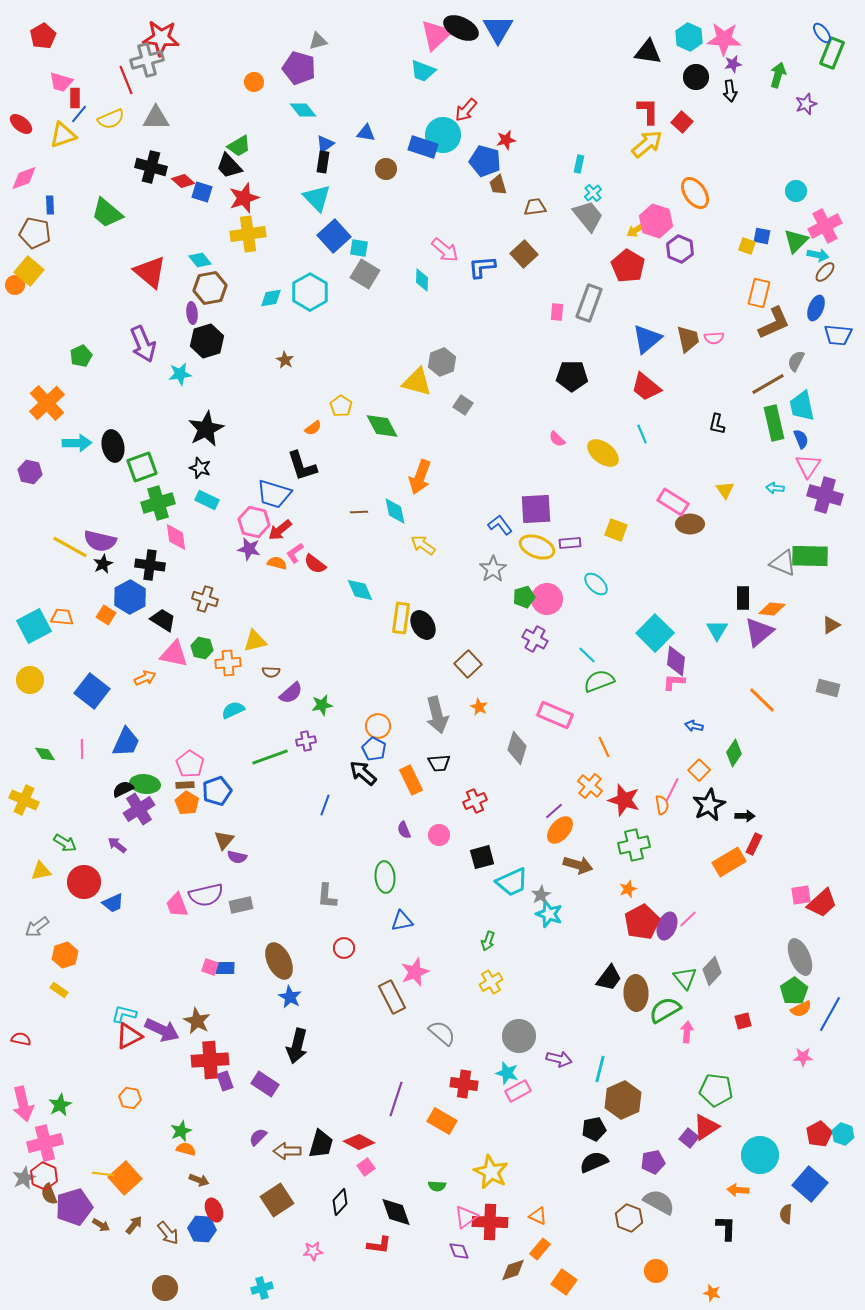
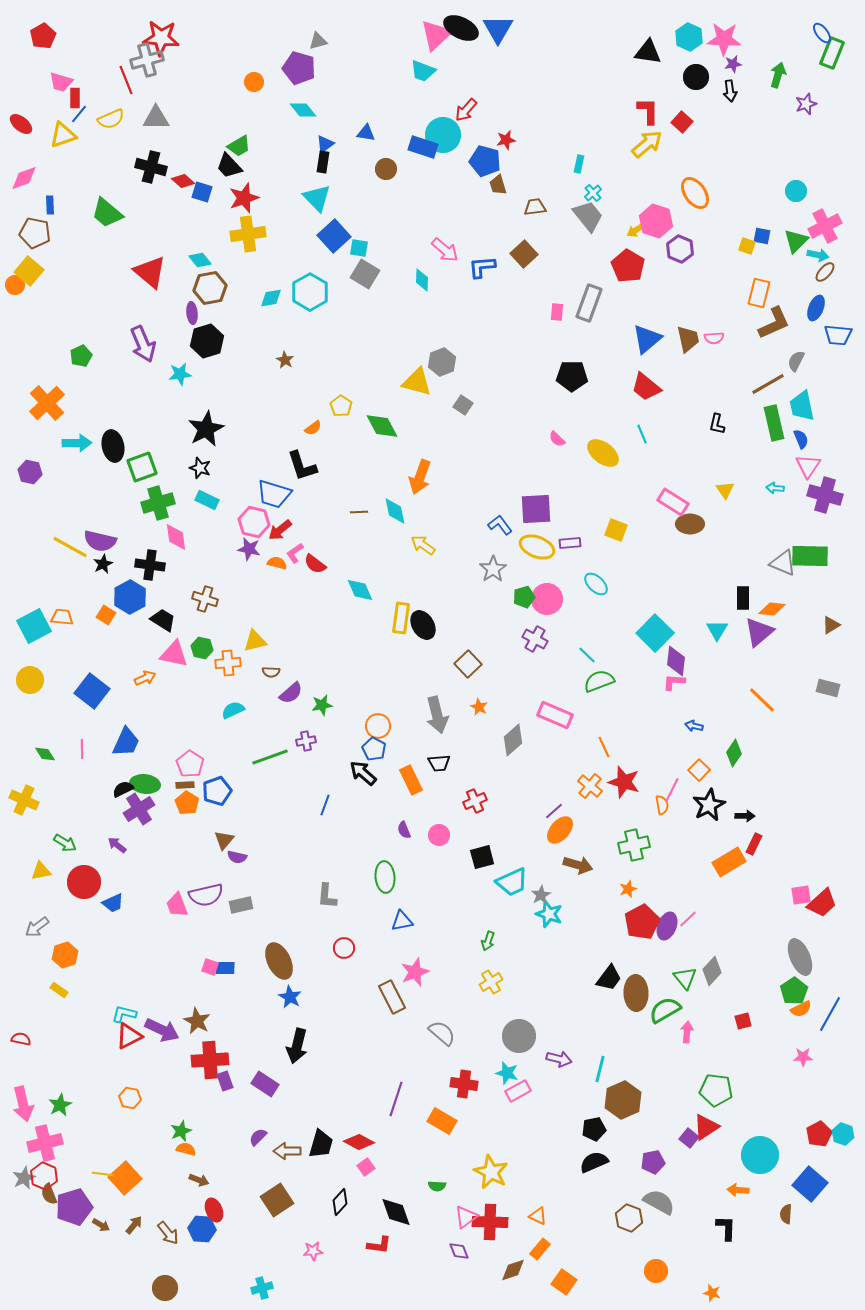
gray diamond at (517, 748): moved 4 px left, 8 px up; rotated 32 degrees clockwise
red star at (624, 800): moved 18 px up
